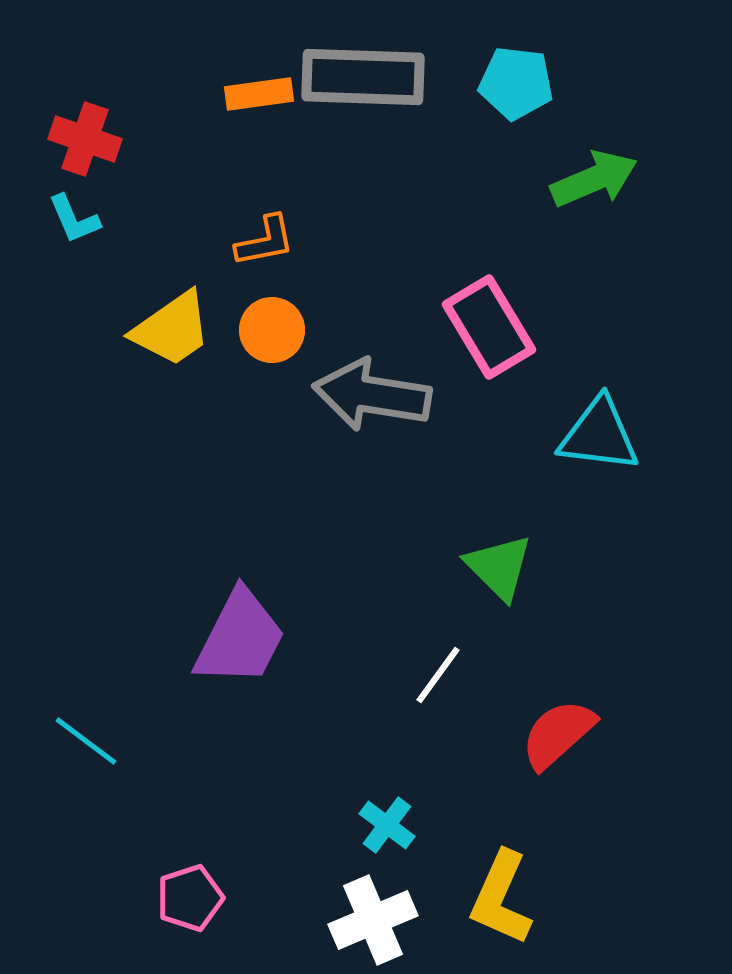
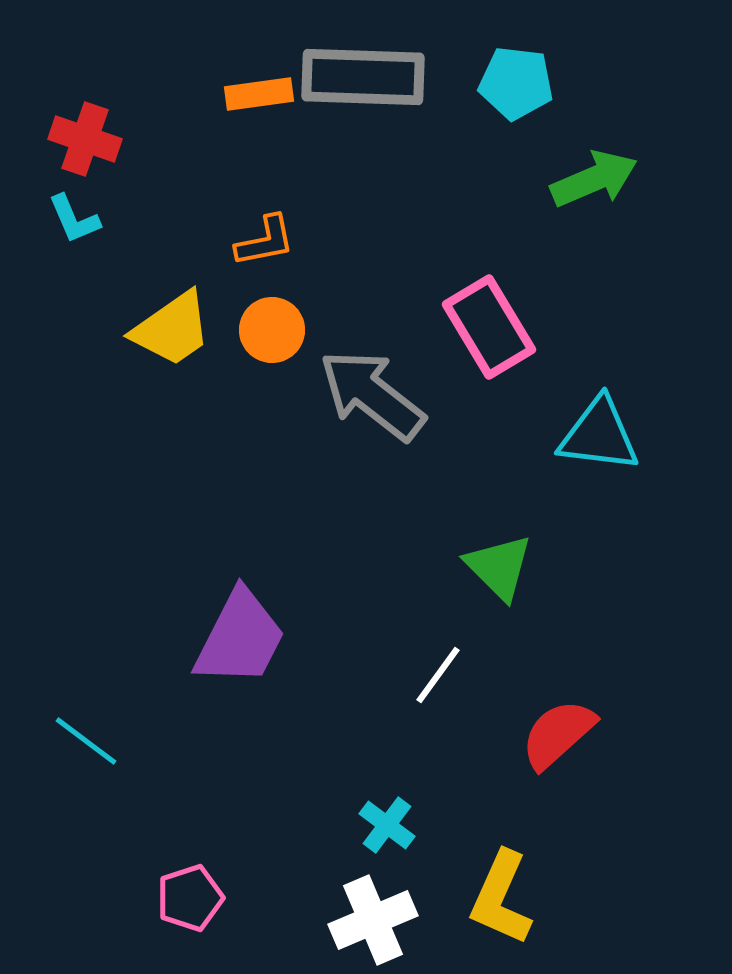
gray arrow: rotated 29 degrees clockwise
